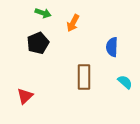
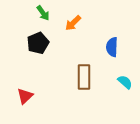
green arrow: rotated 35 degrees clockwise
orange arrow: rotated 18 degrees clockwise
